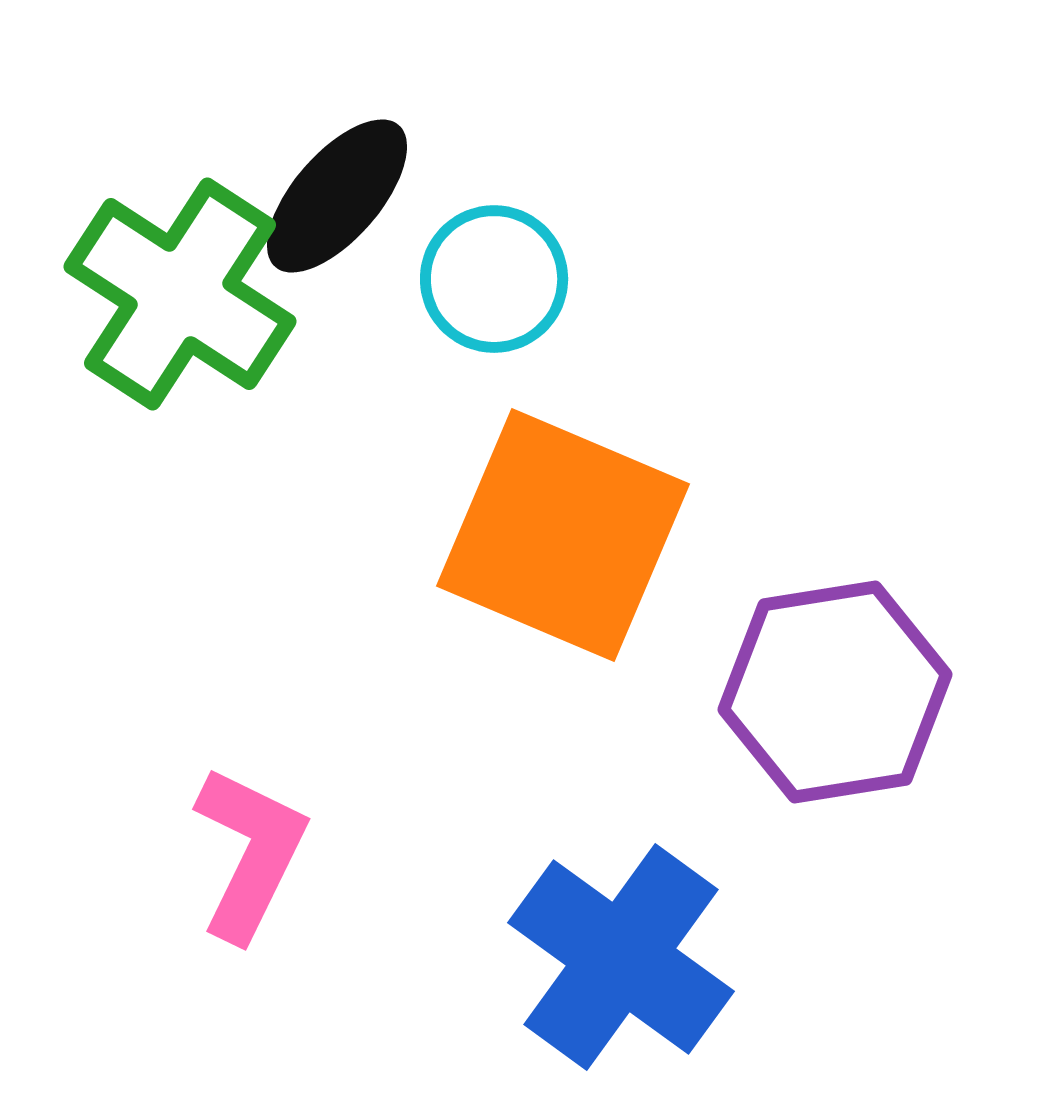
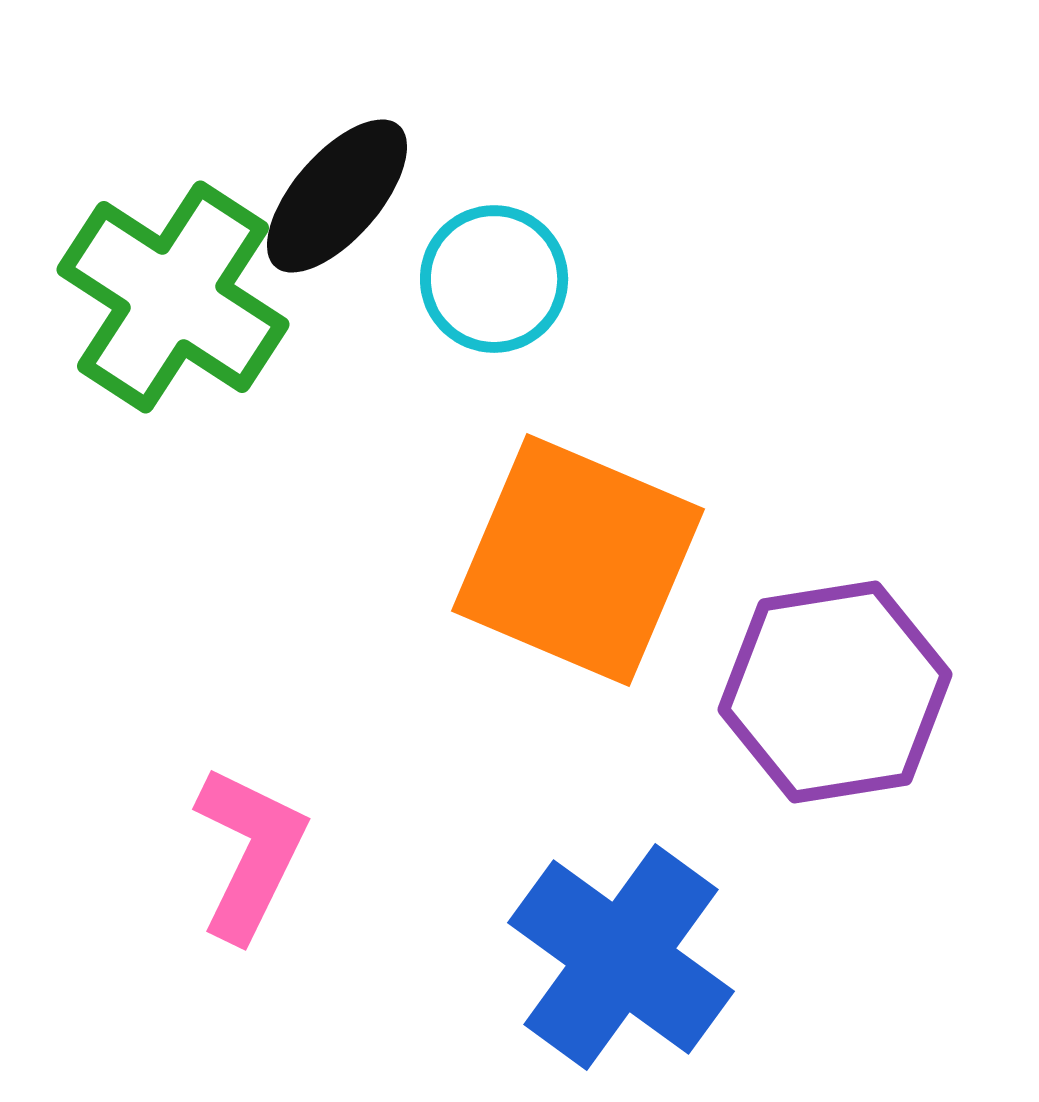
green cross: moved 7 px left, 3 px down
orange square: moved 15 px right, 25 px down
